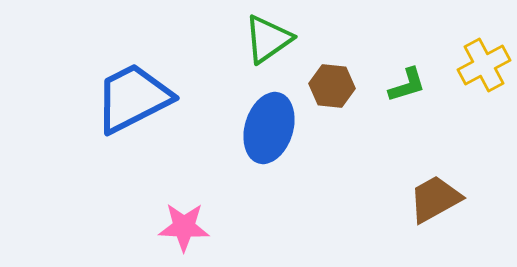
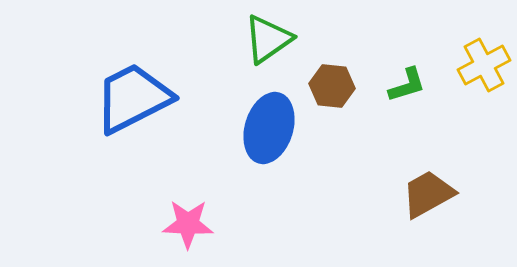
brown trapezoid: moved 7 px left, 5 px up
pink star: moved 4 px right, 3 px up
